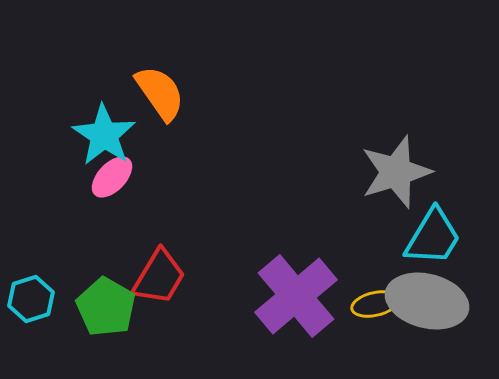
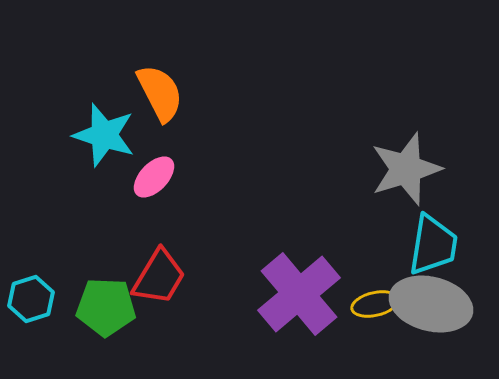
orange semicircle: rotated 8 degrees clockwise
cyan star: rotated 16 degrees counterclockwise
gray star: moved 10 px right, 3 px up
pink ellipse: moved 42 px right
cyan trapezoid: moved 8 px down; rotated 22 degrees counterclockwise
purple cross: moved 3 px right, 2 px up
gray ellipse: moved 4 px right, 3 px down
green pentagon: rotated 28 degrees counterclockwise
